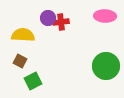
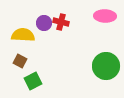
purple circle: moved 4 px left, 5 px down
red cross: rotated 21 degrees clockwise
